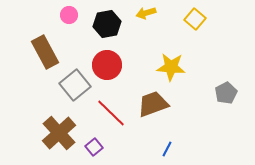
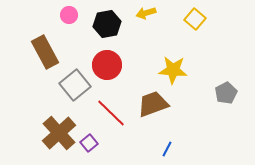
yellow star: moved 2 px right, 3 px down
purple square: moved 5 px left, 4 px up
